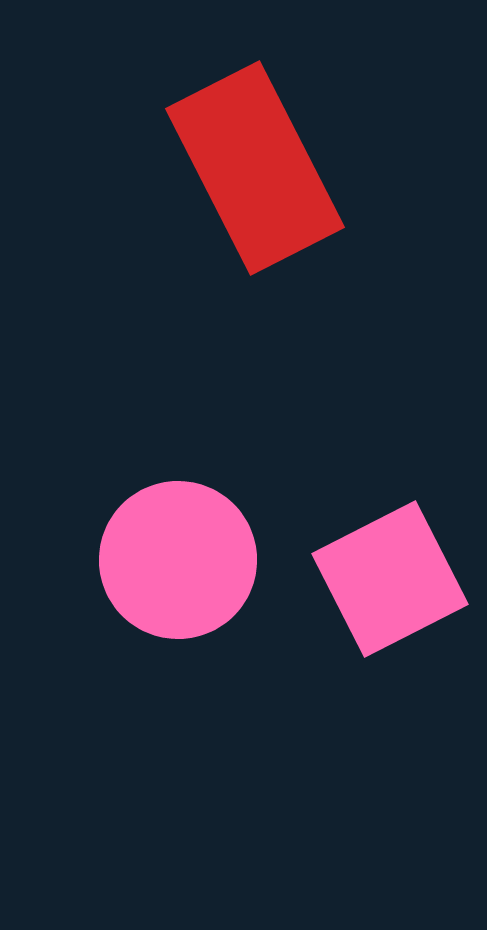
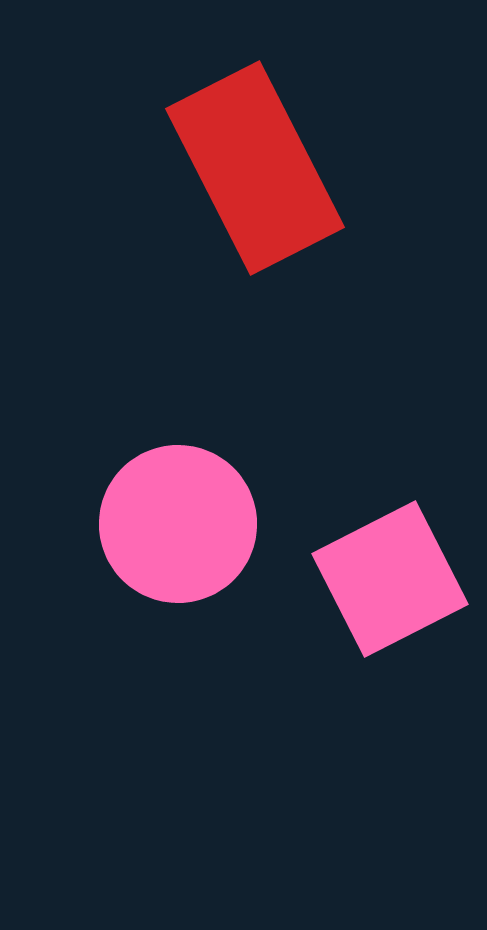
pink circle: moved 36 px up
